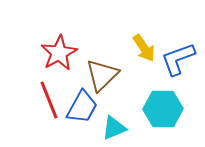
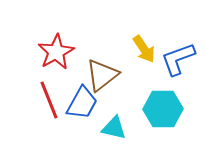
yellow arrow: moved 1 px down
red star: moved 3 px left, 1 px up
brown triangle: rotated 6 degrees clockwise
blue trapezoid: moved 4 px up
cyan triangle: rotated 36 degrees clockwise
